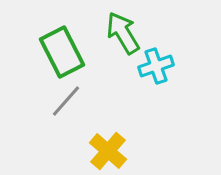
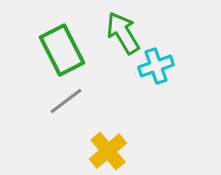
green rectangle: moved 2 px up
gray line: rotated 12 degrees clockwise
yellow cross: rotated 9 degrees clockwise
